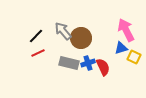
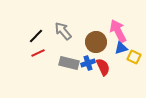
pink arrow: moved 8 px left, 1 px down
brown circle: moved 15 px right, 4 px down
